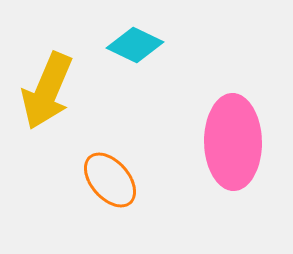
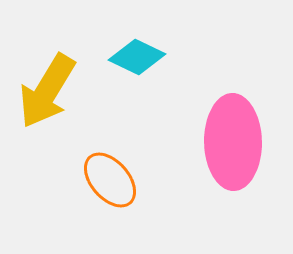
cyan diamond: moved 2 px right, 12 px down
yellow arrow: rotated 8 degrees clockwise
